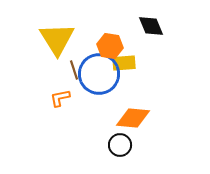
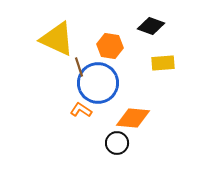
black diamond: rotated 48 degrees counterclockwise
yellow triangle: rotated 33 degrees counterclockwise
yellow rectangle: moved 39 px right
brown line: moved 5 px right, 3 px up
blue circle: moved 1 px left, 9 px down
orange L-shape: moved 21 px right, 12 px down; rotated 45 degrees clockwise
black circle: moved 3 px left, 2 px up
